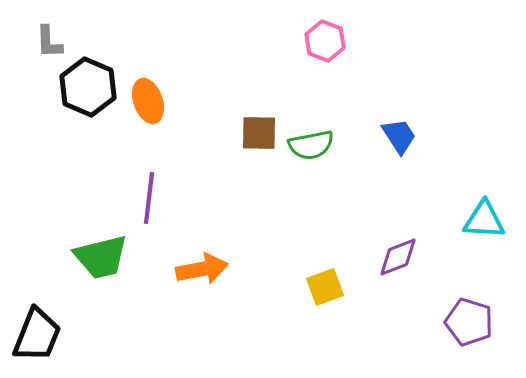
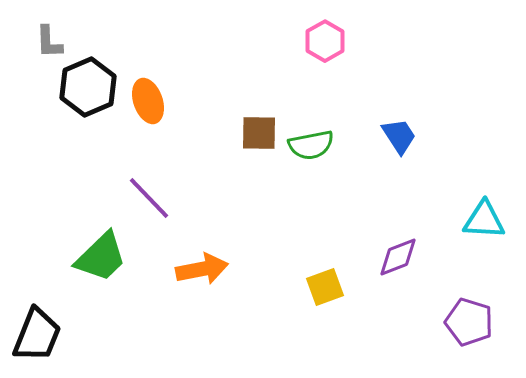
pink hexagon: rotated 9 degrees clockwise
black hexagon: rotated 14 degrees clockwise
purple line: rotated 51 degrees counterclockwise
green trapezoid: rotated 30 degrees counterclockwise
